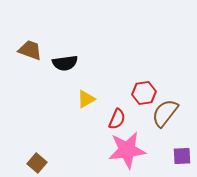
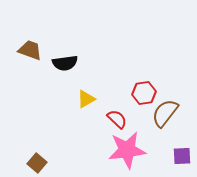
red semicircle: rotated 70 degrees counterclockwise
